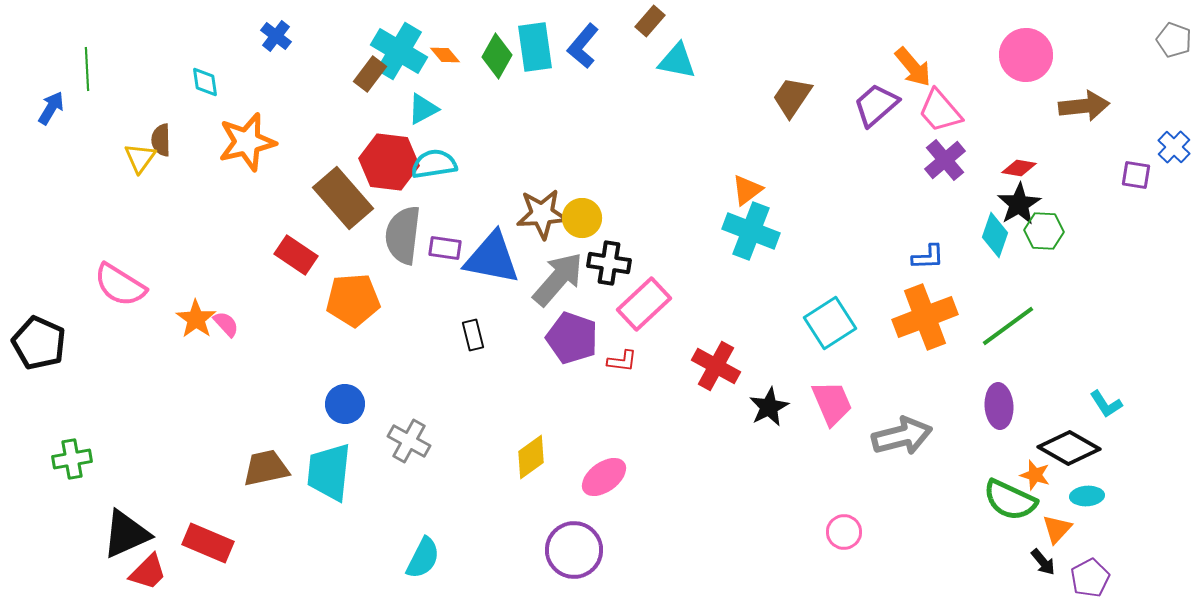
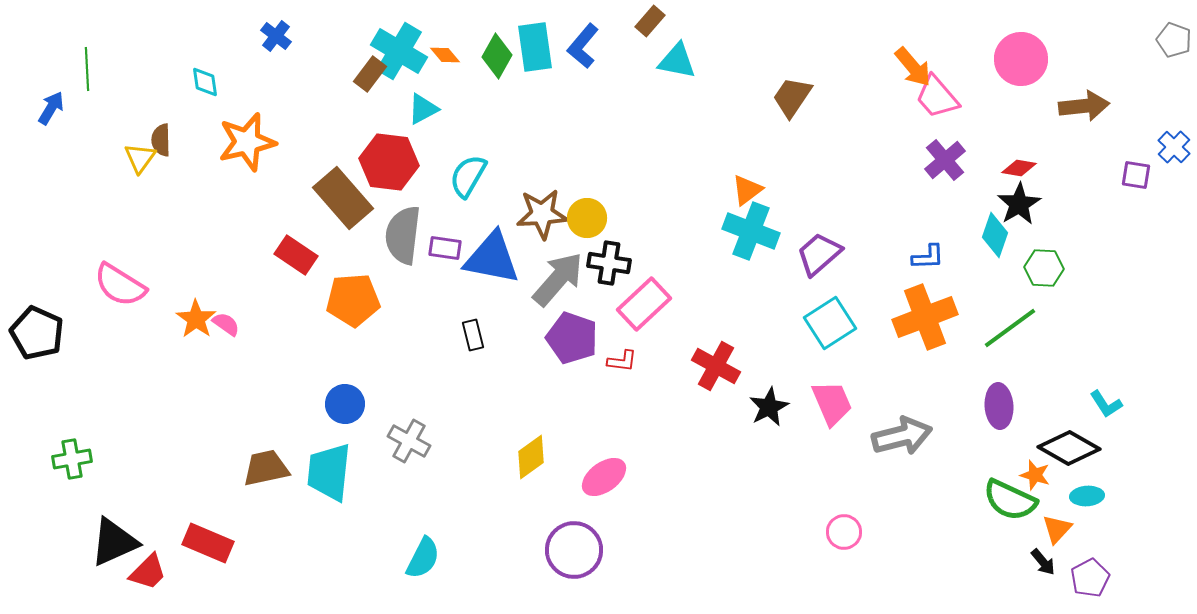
pink circle at (1026, 55): moved 5 px left, 4 px down
purple trapezoid at (876, 105): moved 57 px left, 149 px down
pink trapezoid at (940, 111): moved 3 px left, 14 px up
cyan semicircle at (434, 164): moved 34 px right, 12 px down; rotated 51 degrees counterclockwise
yellow circle at (582, 218): moved 5 px right
green hexagon at (1044, 231): moved 37 px down
pink semicircle at (226, 324): rotated 12 degrees counterclockwise
green line at (1008, 326): moved 2 px right, 2 px down
black pentagon at (39, 343): moved 2 px left, 10 px up
black triangle at (126, 534): moved 12 px left, 8 px down
